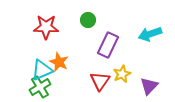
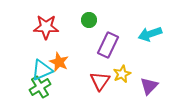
green circle: moved 1 px right
